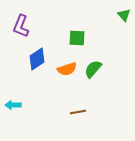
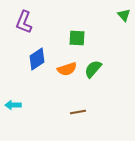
purple L-shape: moved 3 px right, 4 px up
